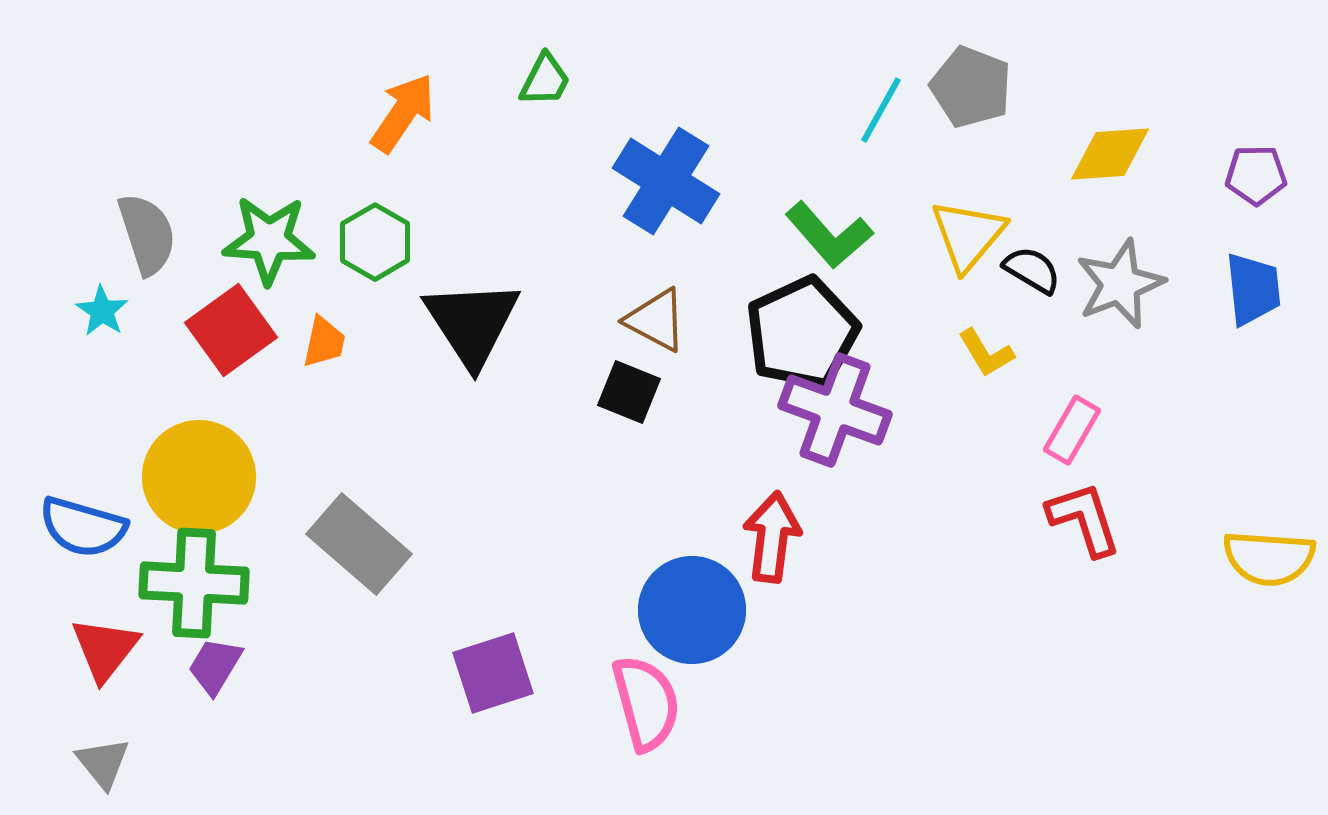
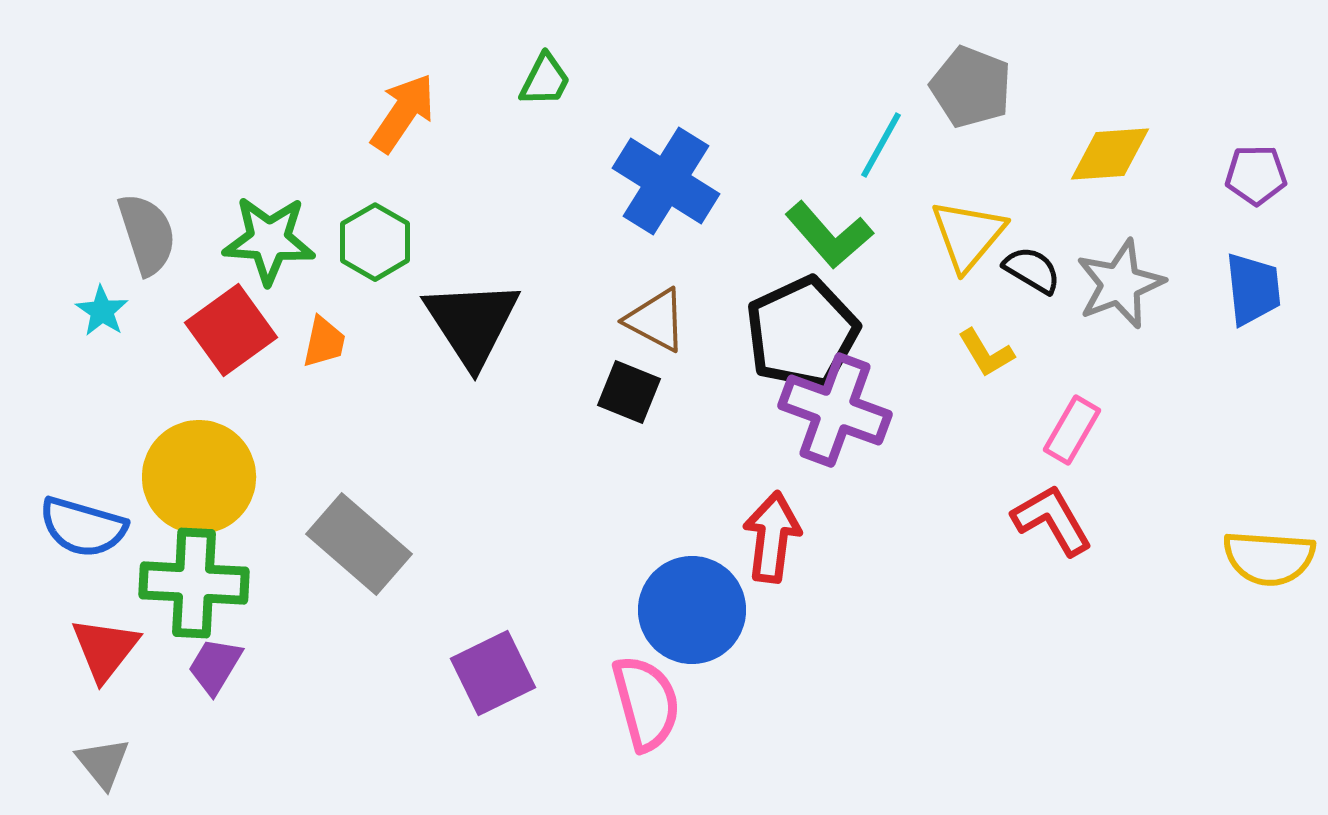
cyan line: moved 35 px down
red L-shape: moved 32 px left, 1 px down; rotated 12 degrees counterclockwise
purple square: rotated 8 degrees counterclockwise
